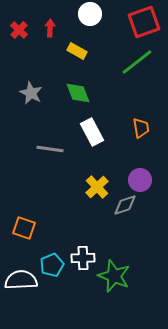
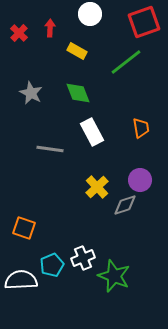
red cross: moved 3 px down
green line: moved 11 px left
white cross: rotated 20 degrees counterclockwise
